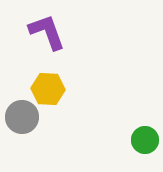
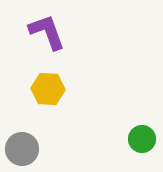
gray circle: moved 32 px down
green circle: moved 3 px left, 1 px up
